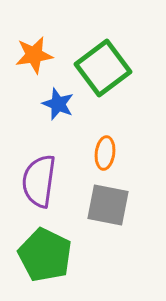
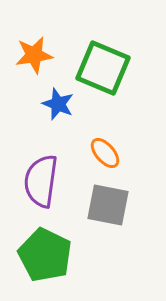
green square: rotated 30 degrees counterclockwise
orange ellipse: rotated 48 degrees counterclockwise
purple semicircle: moved 2 px right
